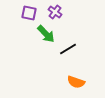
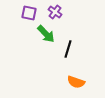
black line: rotated 42 degrees counterclockwise
